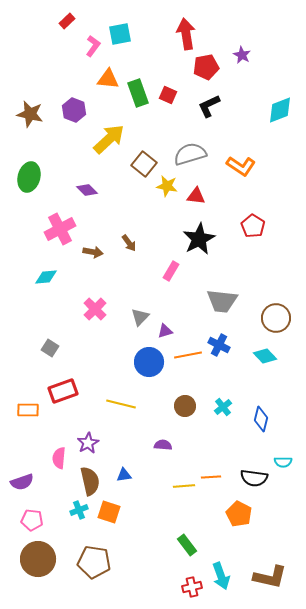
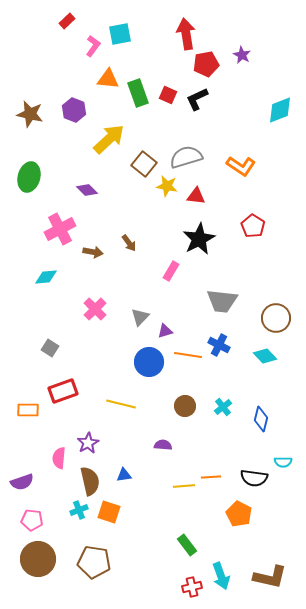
red pentagon at (206, 67): moved 3 px up
black L-shape at (209, 106): moved 12 px left, 7 px up
gray semicircle at (190, 154): moved 4 px left, 3 px down
orange line at (188, 355): rotated 20 degrees clockwise
